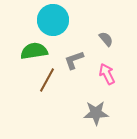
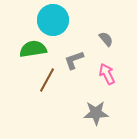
green semicircle: moved 1 px left, 2 px up
